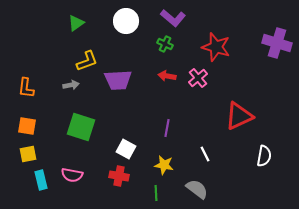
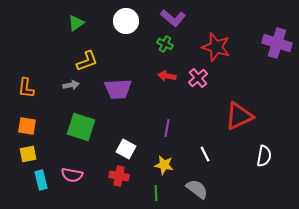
purple trapezoid: moved 9 px down
